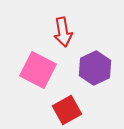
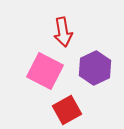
pink square: moved 7 px right, 1 px down
